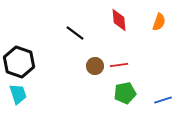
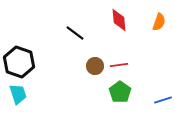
green pentagon: moved 5 px left, 1 px up; rotated 25 degrees counterclockwise
